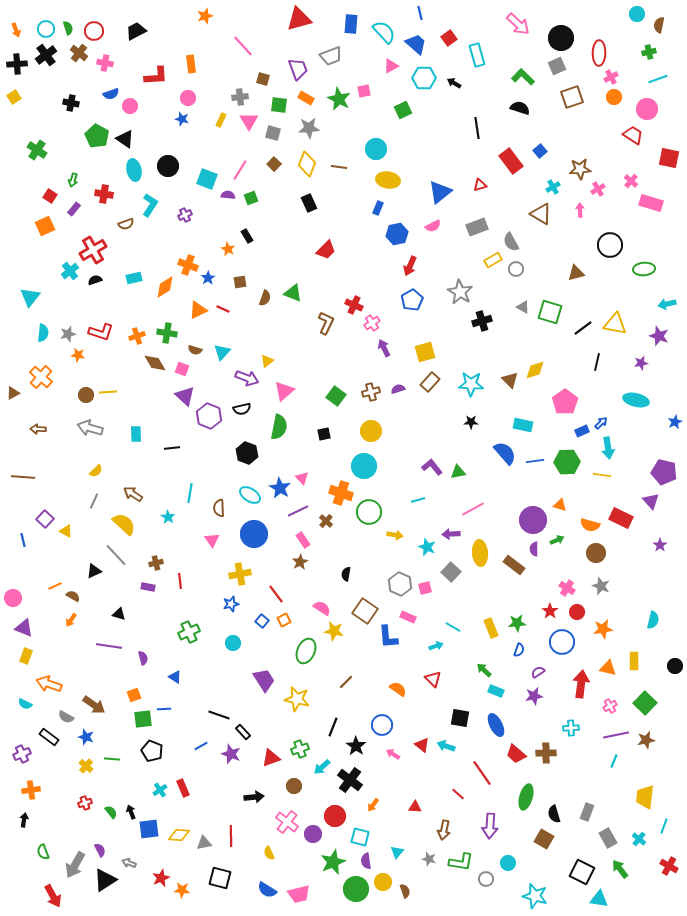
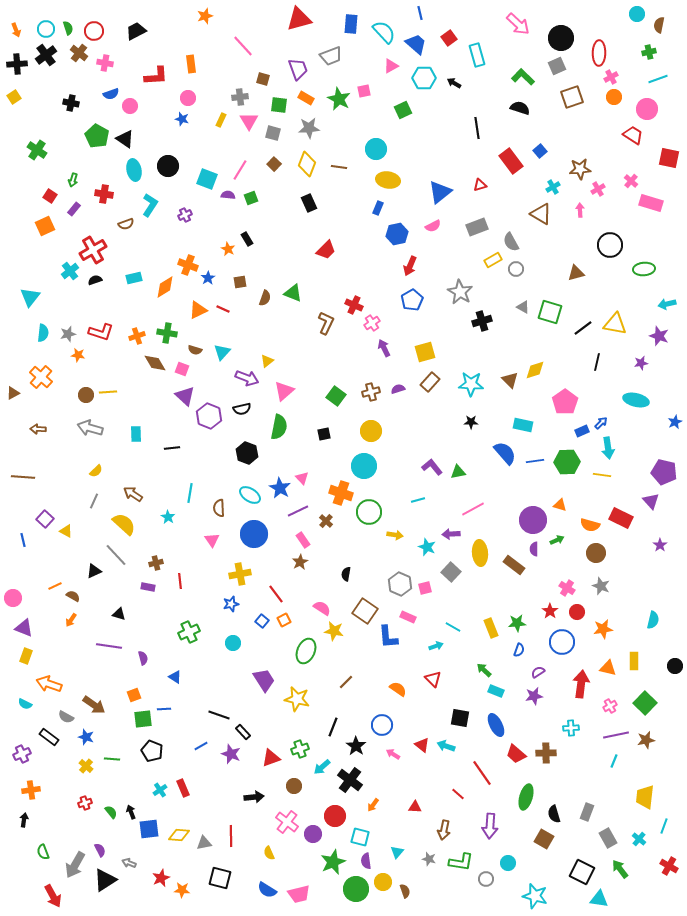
black rectangle at (247, 236): moved 3 px down
